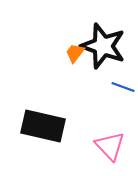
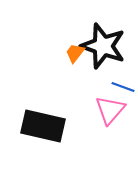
pink triangle: moved 36 px up; rotated 24 degrees clockwise
